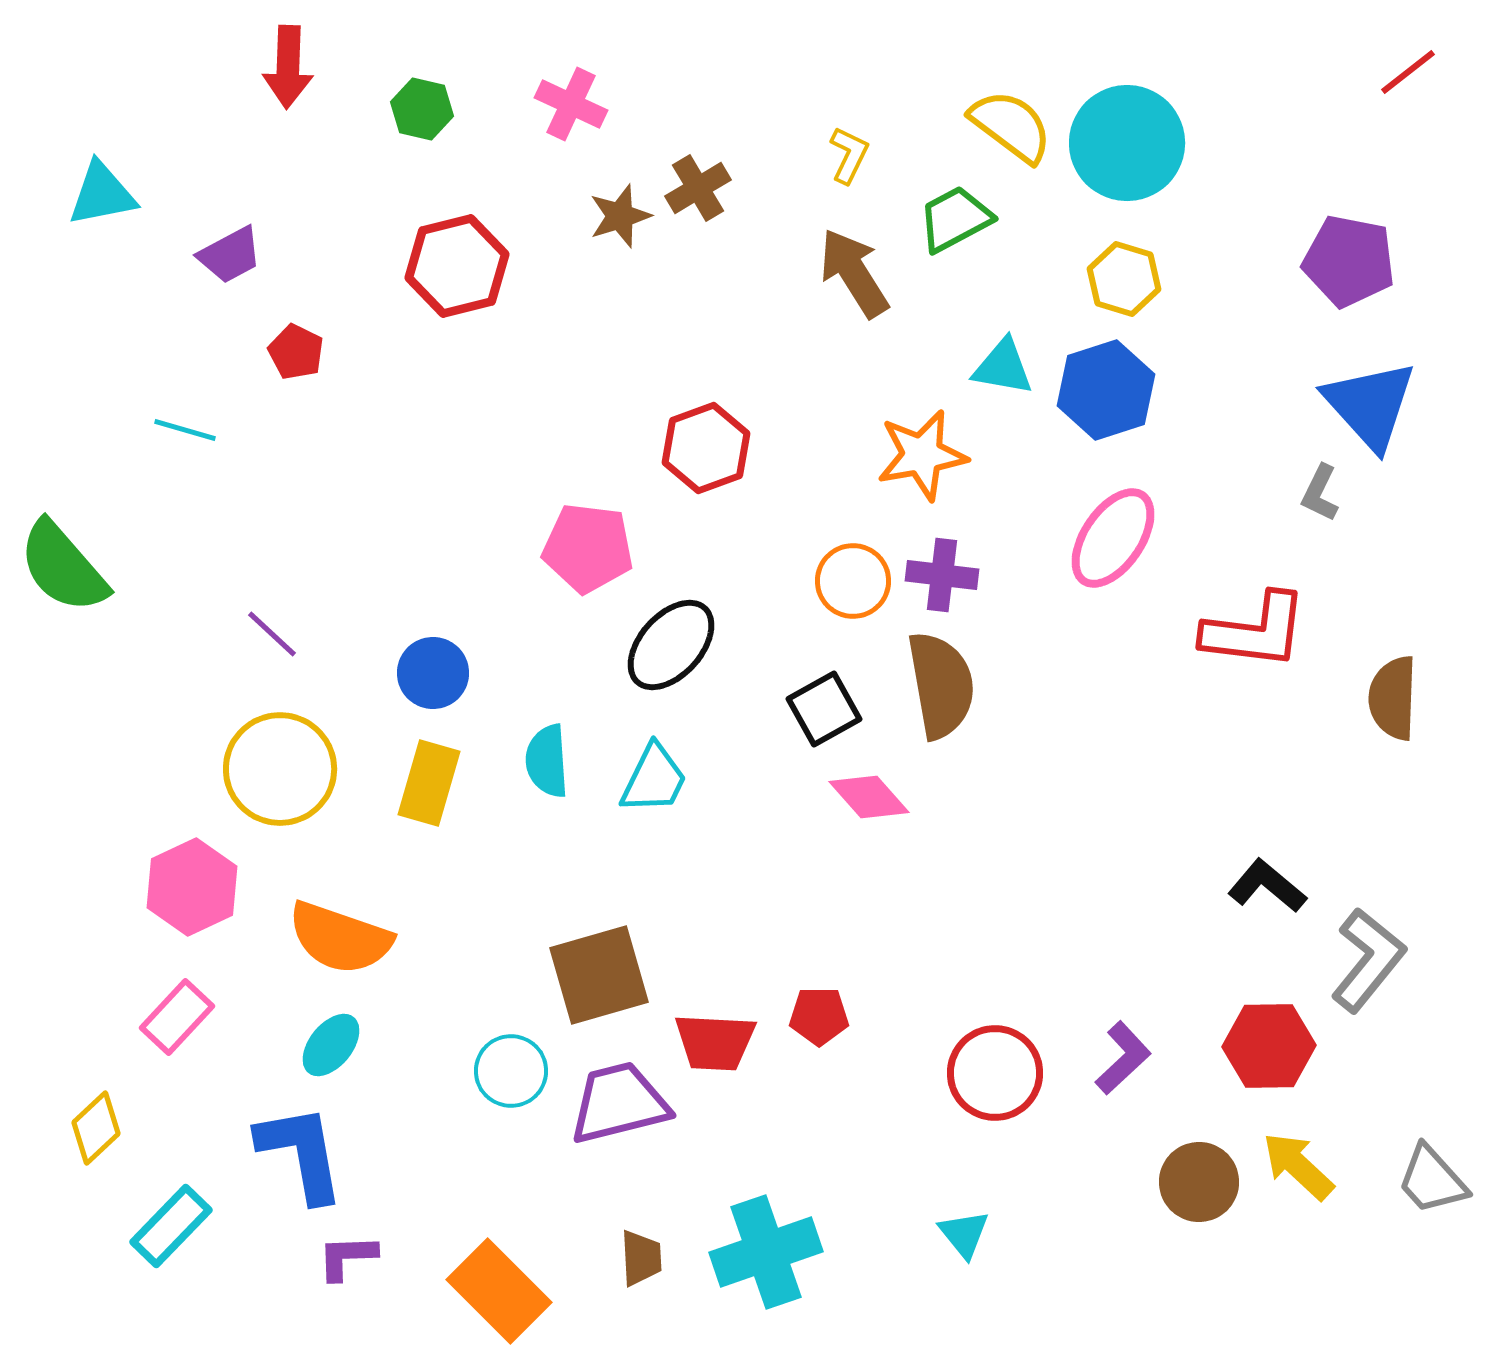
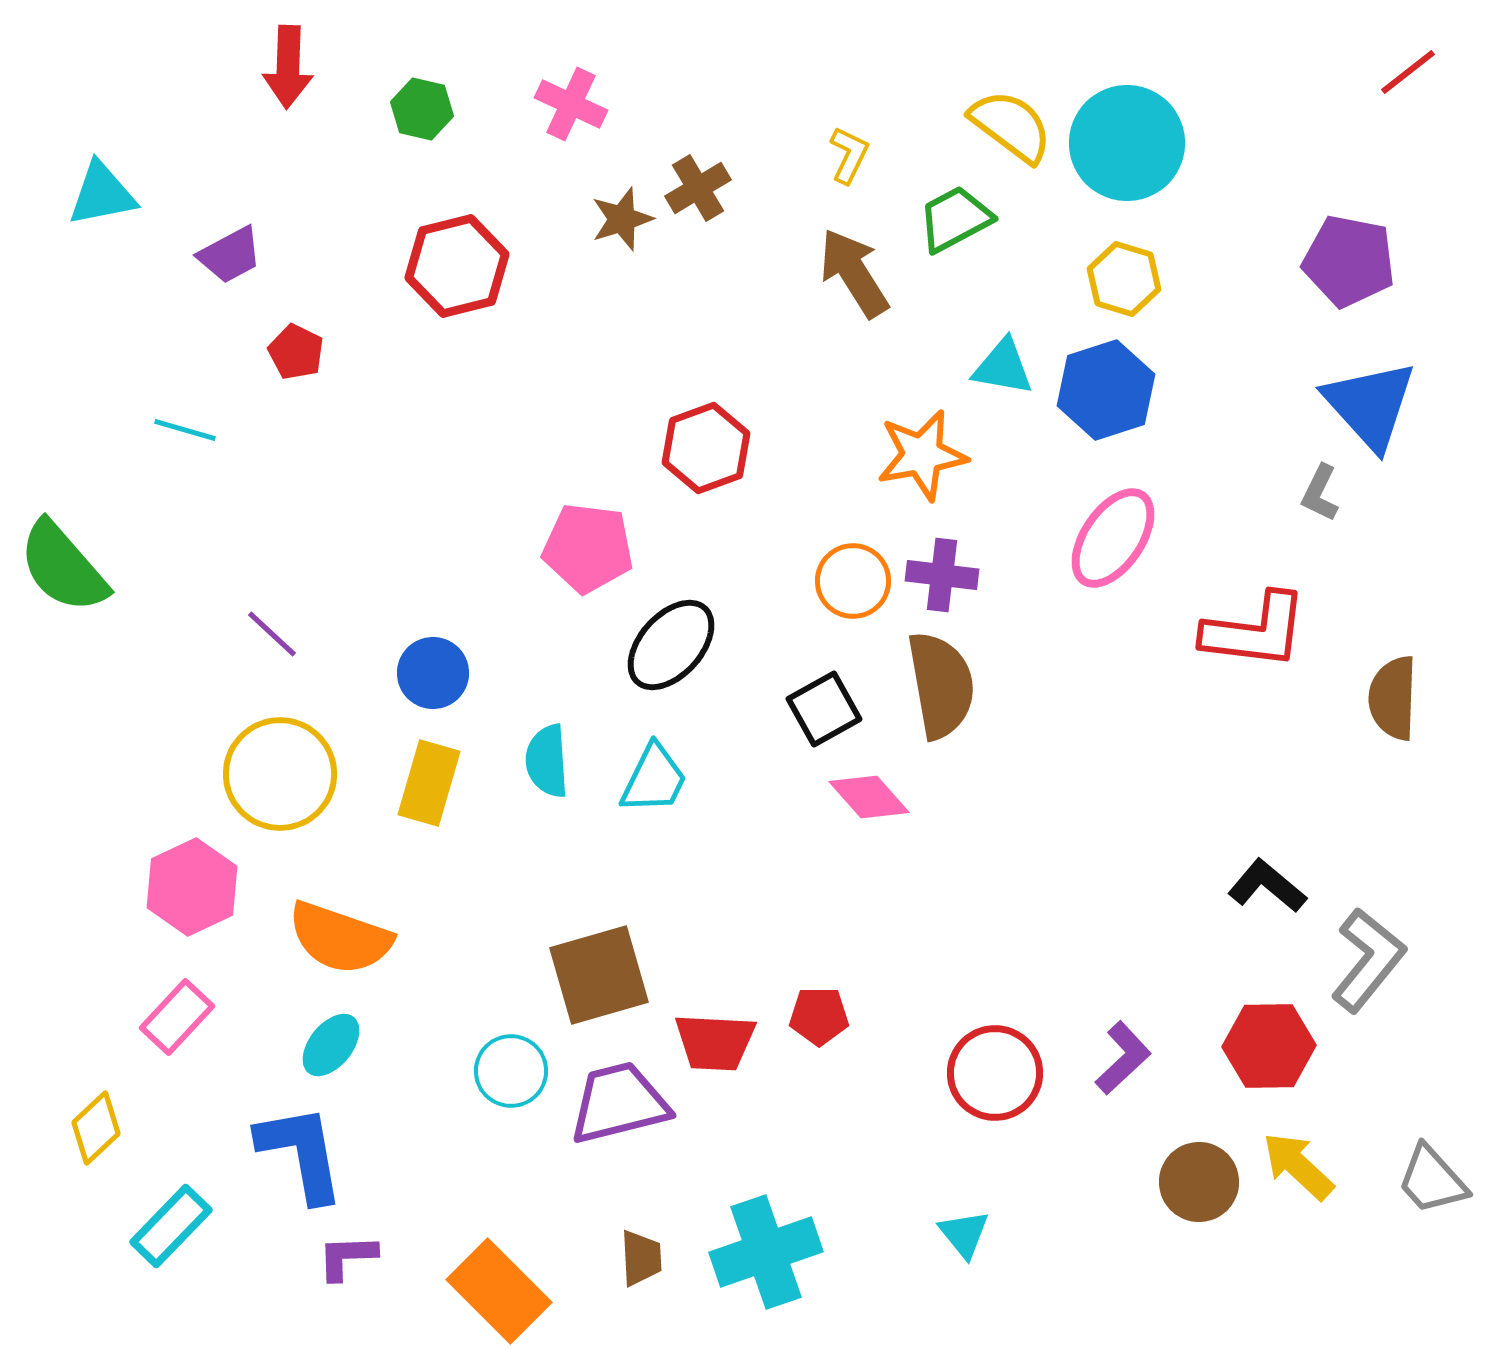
brown star at (620, 216): moved 2 px right, 3 px down
yellow circle at (280, 769): moved 5 px down
